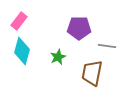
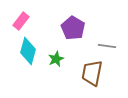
pink rectangle: moved 2 px right
purple pentagon: moved 6 px left; rotated 30 degrees clockwise
cyan diamond: moved 6 px right
green star: moved 2 px left, 2 px down
